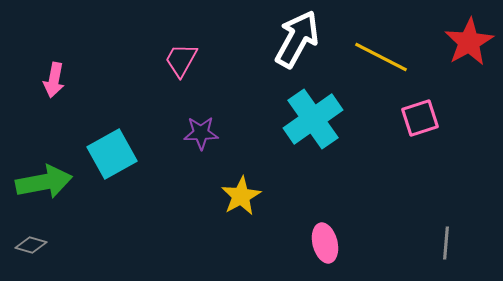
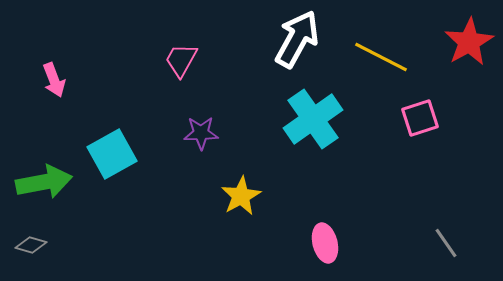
pink arrow: rotated 32 degrees counterclockwise
gray line: rotated 40 degrees counterclockwise
